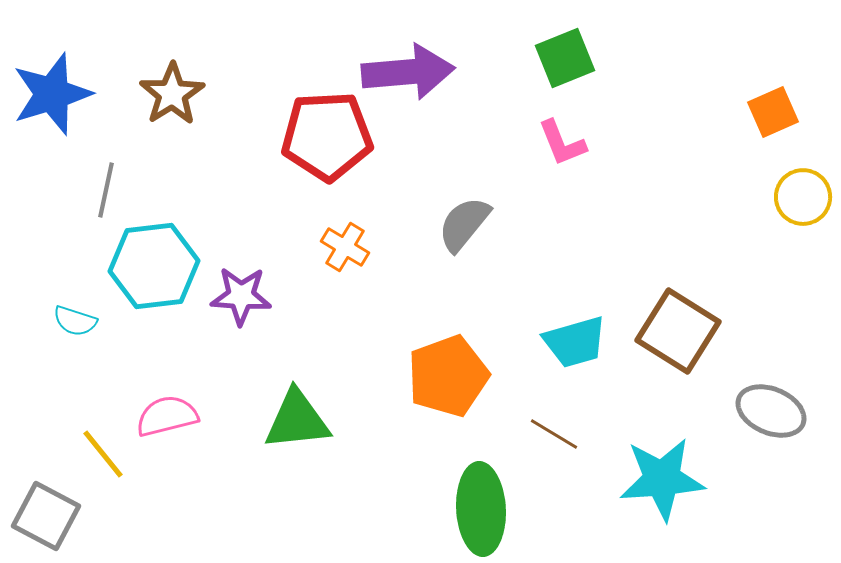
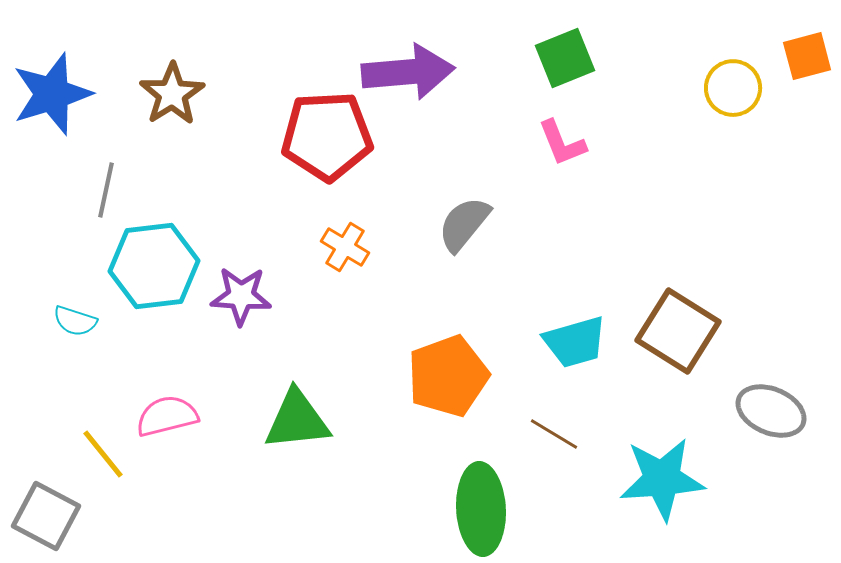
orange square: moved 34 px right, 56 px up; rotated 9 degrees clockwise
yellow circle: moved 70 px left, 109 px up
